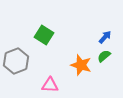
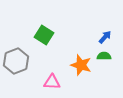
green semicircle: rotated 40 degrees clockwise
pink triangle: moved 2 px right, 3 px up
